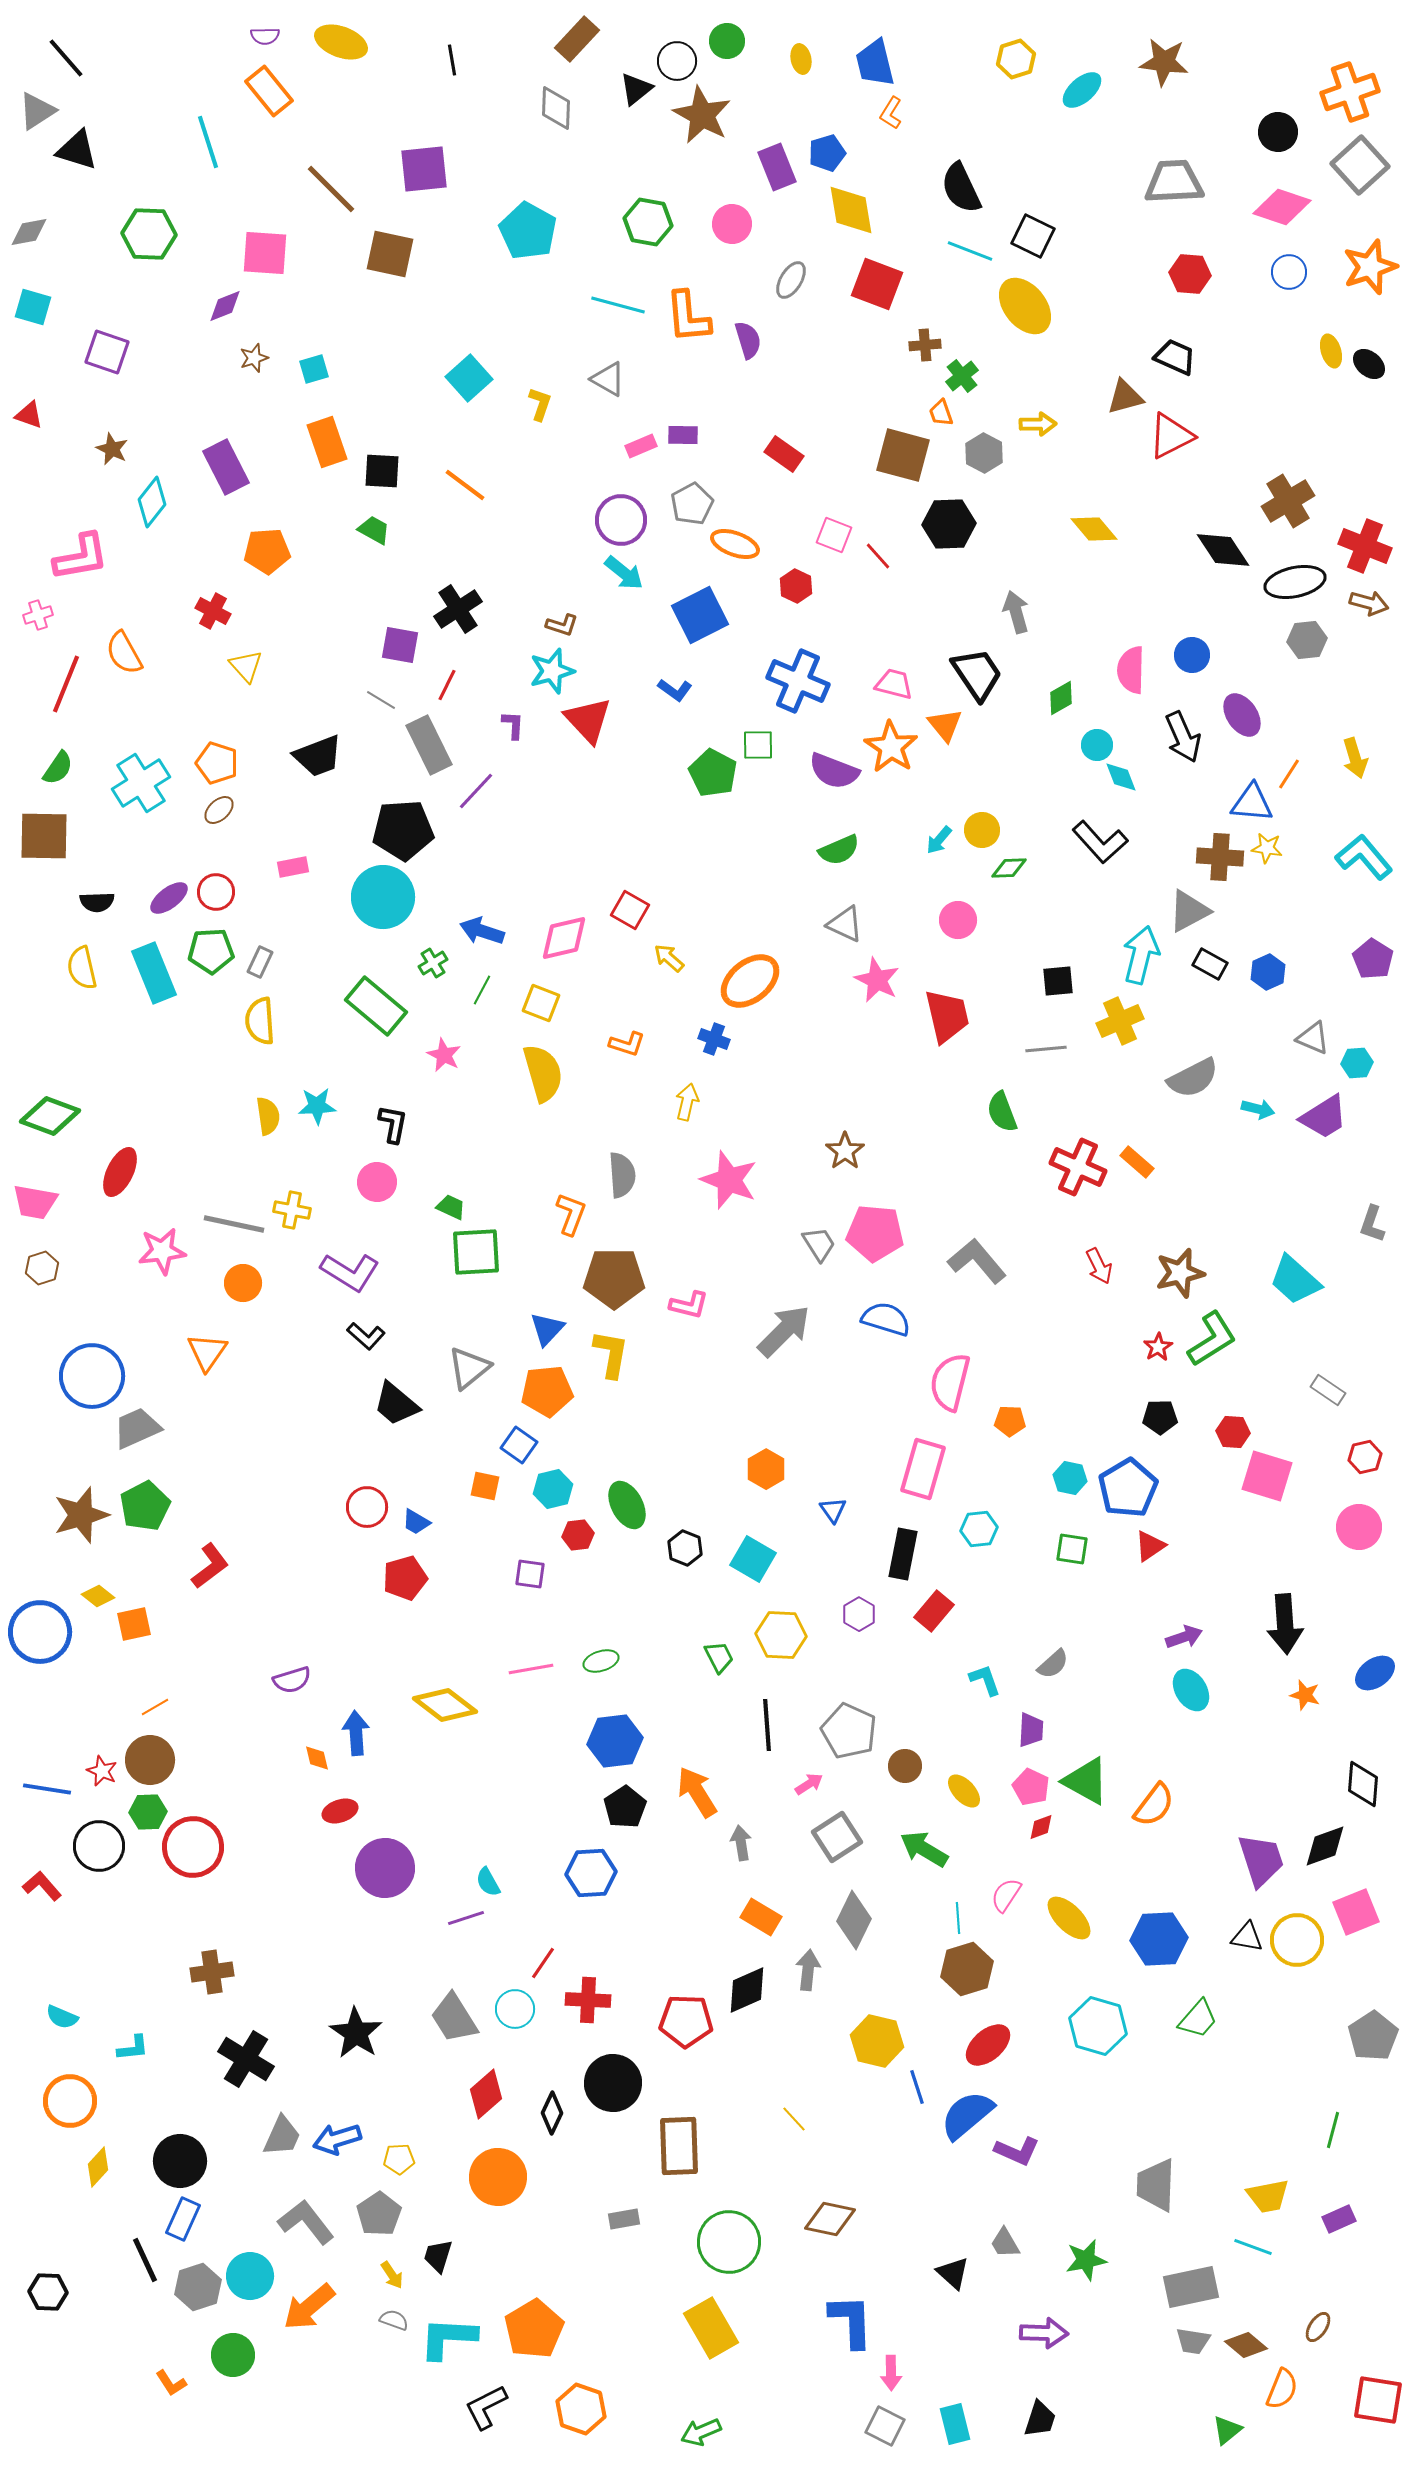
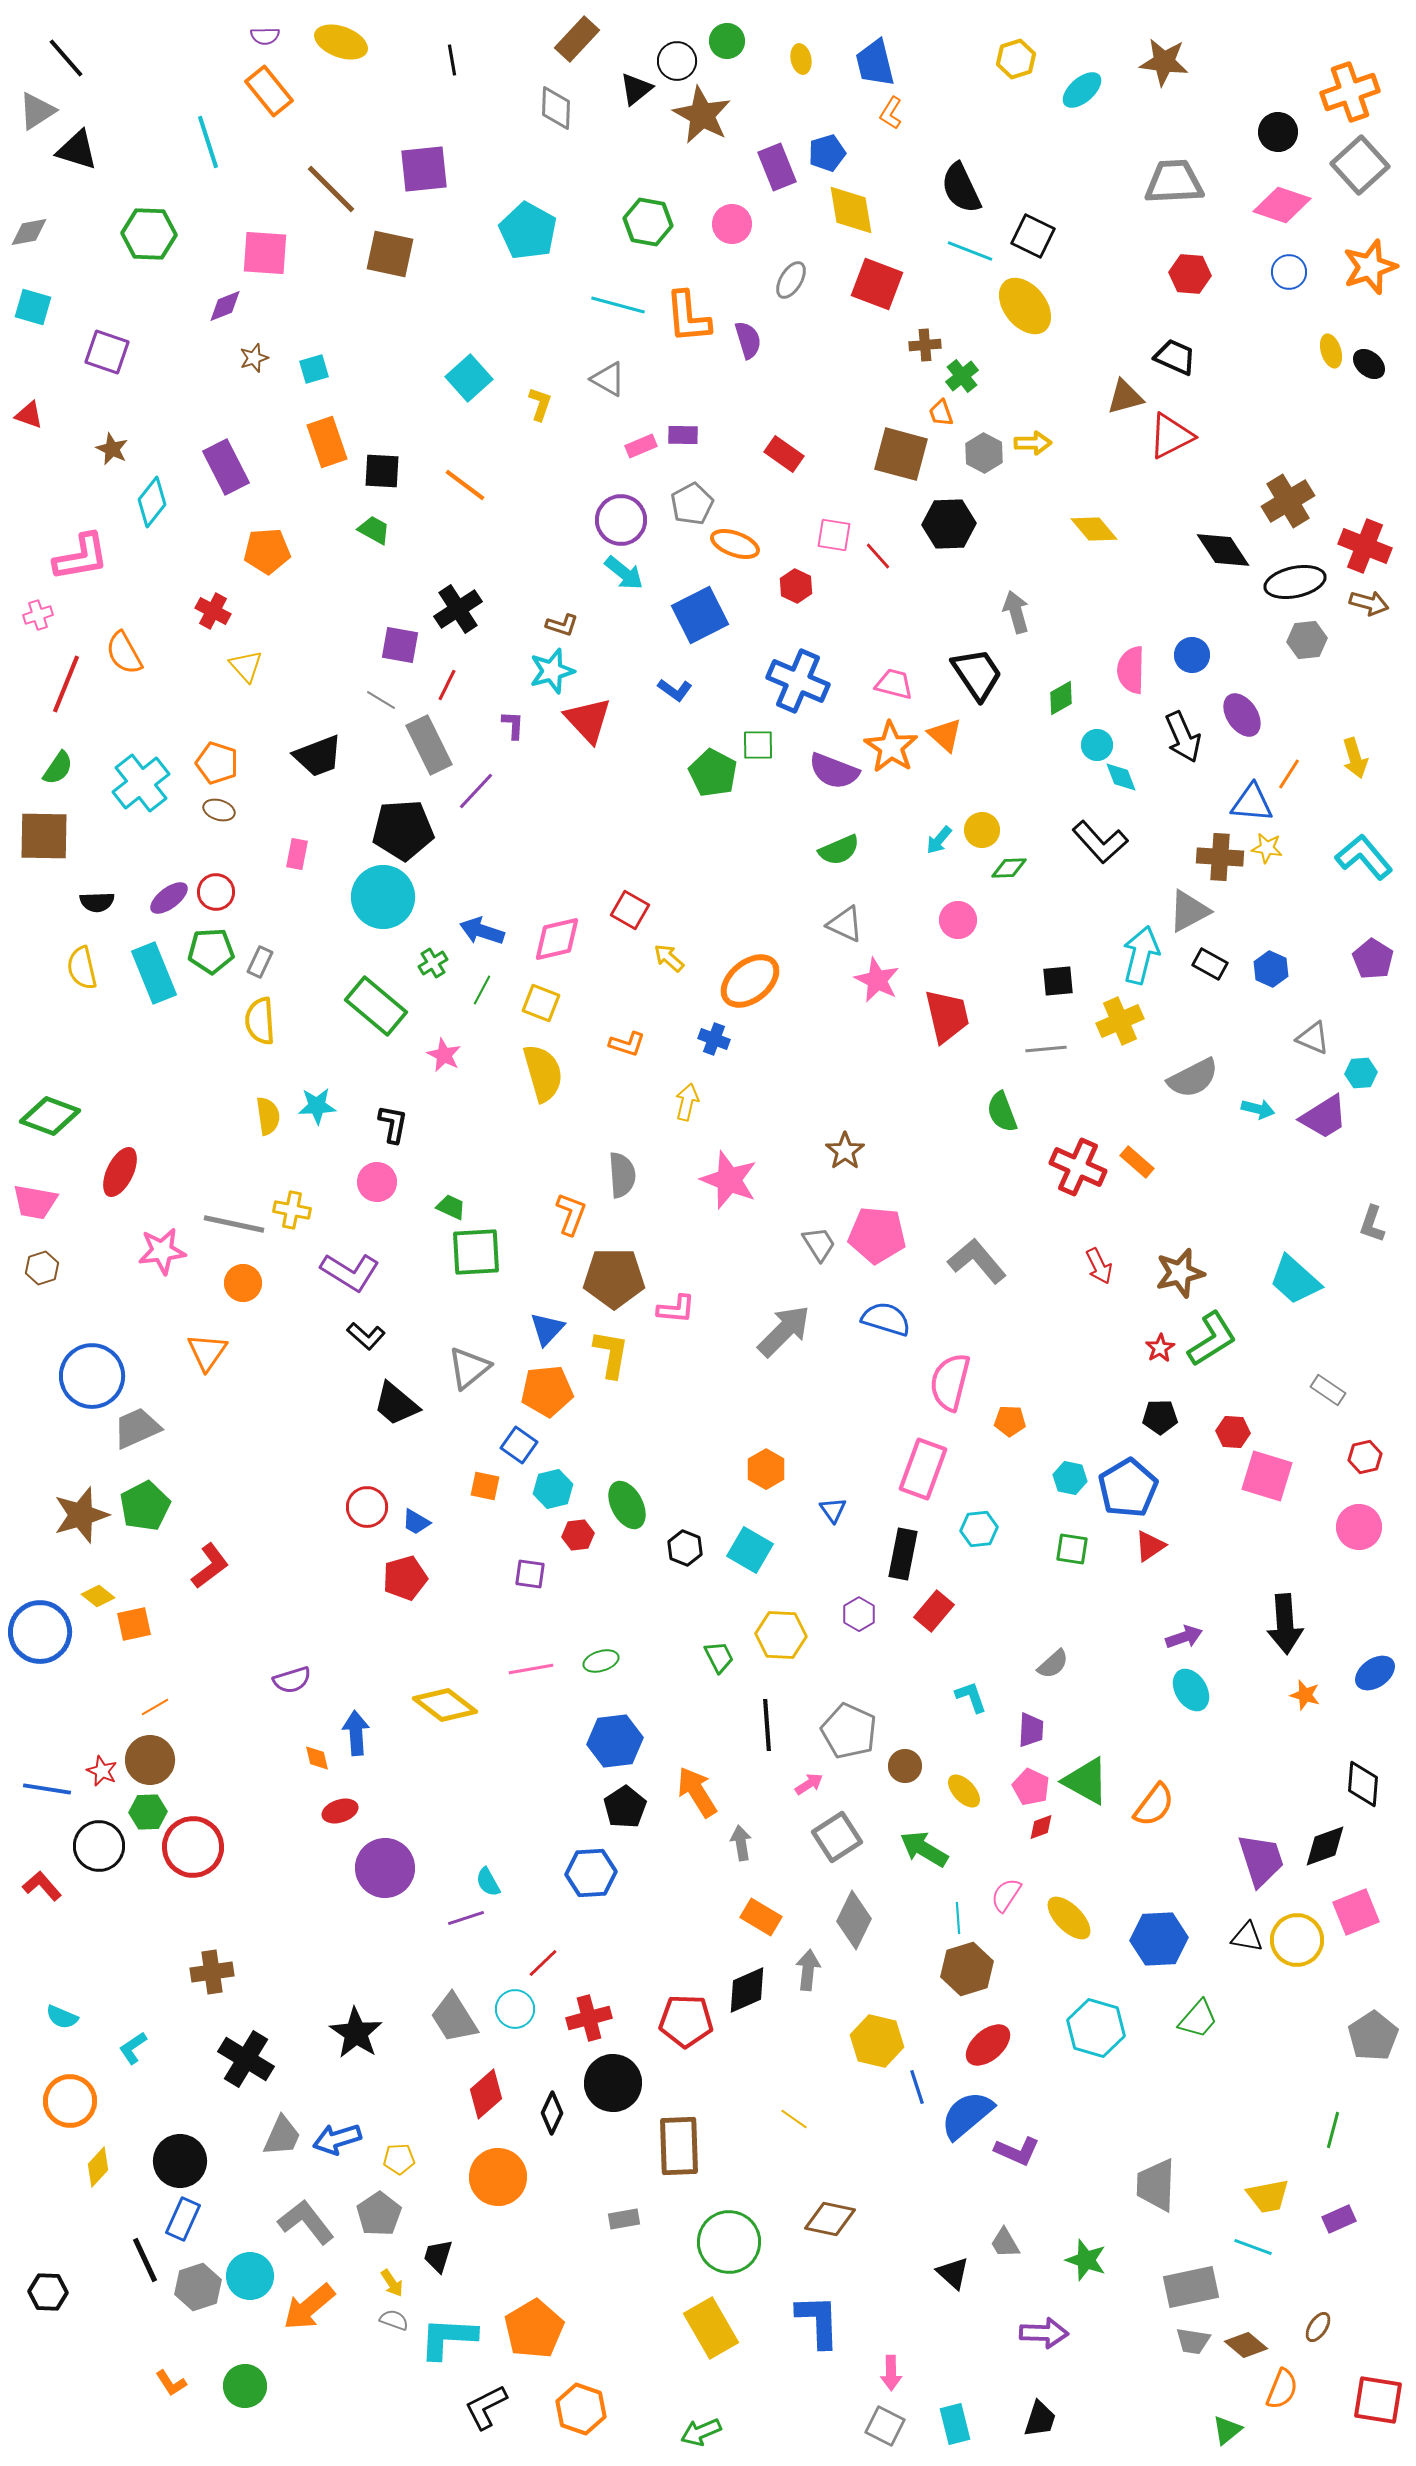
pink diamond at (1282, 207): moved 2 px up
yellow arrow at (1038, 424): moved 5 px left, 19 px down
brown square at (903, 455): moved 2 px left, 1 px up
pink square at (834, 535): rotated 12 degrees counterclockwise
orange triangle at (945, 725): moved 10 px down; rotated 9 degrees counterclockwise
cyan cross at (141, 783): rotated 6 degrees counterclockwise
brown ellipse at (219, 810): rotated 60 degrees clockwise
pink rectangle at (293, 867): moved 4 px right, 13 px up; rotated 68 degrees counterclockwise
pink diamond at (564, 938): moved 7 px left, 1 px down
blue hexagon at (1268, 972): moved 3 px right, 3 px up; rotated 12 degrees counterclockwise
cyan hexagon at (1357, 1063): moved 4 px right, 10 px down
pink pentagon at (875, 1233): moved 2 px right, 2 px down
pink L-shape at (689, 1305): moved 13 px left, 4 px down; rotated 9 degrees counterclockwise
red star at (1158, 1347): moved 2 px right, 1 px down
pink rectangle at (923, 1469): rotated 4 degrees clockwise
cyan square at (753, 1559): moved 3 px left, 9 px up
cyan L-shape at (985, 1680): moved 14 px left, 17 px down
red line at (543, 1963): rotated 12 degrees clockwise
red cross at (588, 2000): moved 1 px right, 18 px down; rotated 18 degrees counterclockwise
cyan hexagon at (1098, 2026): moved 2 px left, 2 px down
cyan L-shape at (133, 2048): rotated 152 degrees clockwise
yellow line at (794, 2119): rotated 12 degrees counterclockwise
green star at (1086, 2260): rotated 30 degrees clockwise
yellow arrow at (392, 2275): moved 8 px down
blue L-shape at (851, 2321): moved 33 px left
green circle at (233, 2355): moved 12 px right, 31 px down
